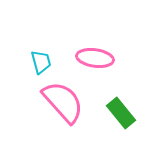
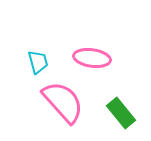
pink ellipse: moved 3 px left
cyan trapezoid: moved 3 px left
